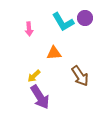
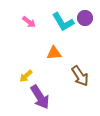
pink arrow: moved 7 px up; rotated 48 degrees counterclockwise
yellow arrow: moved 8 px left
